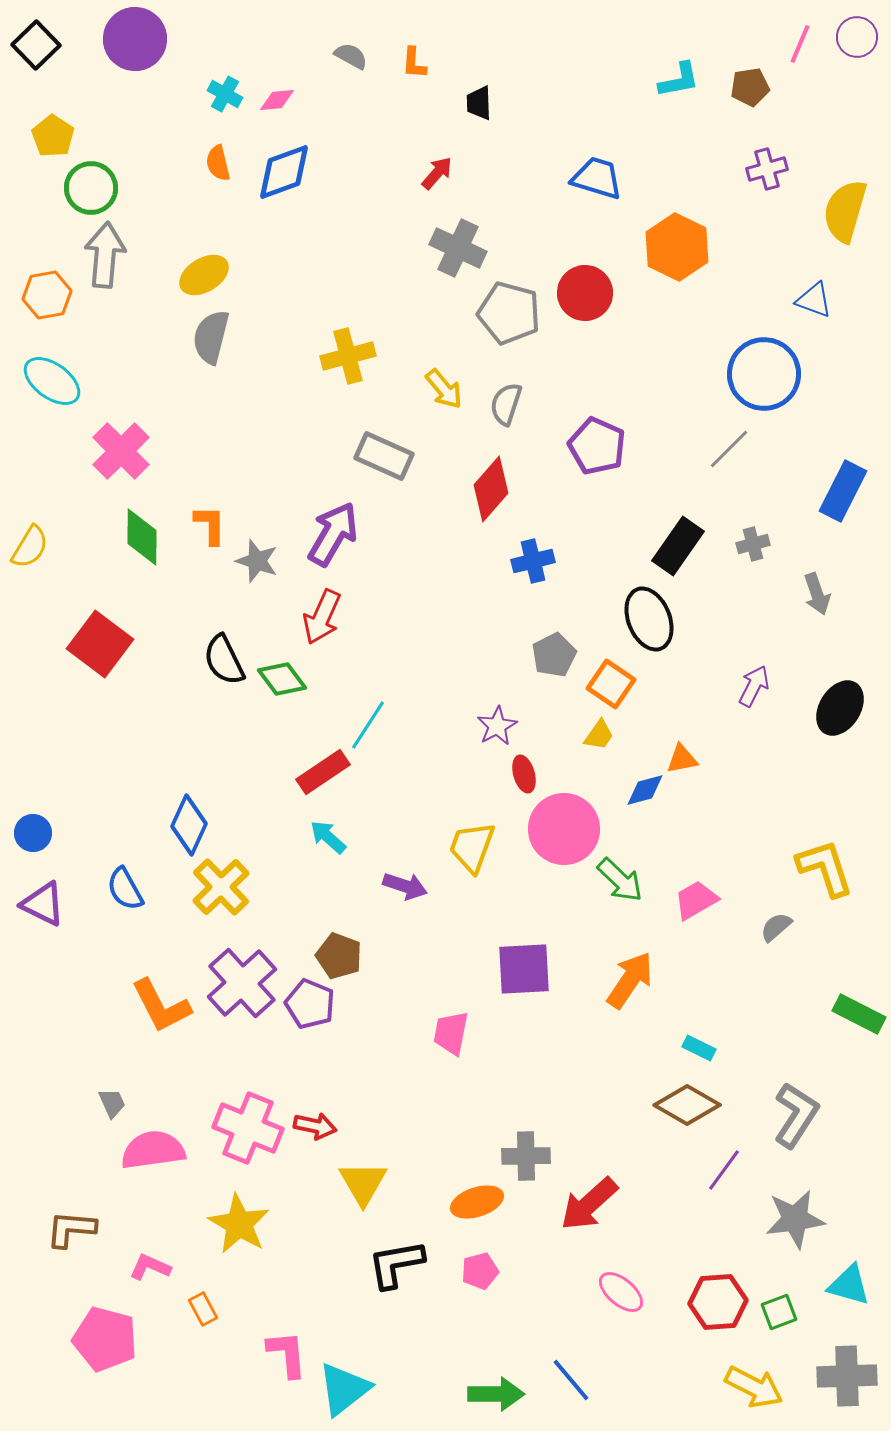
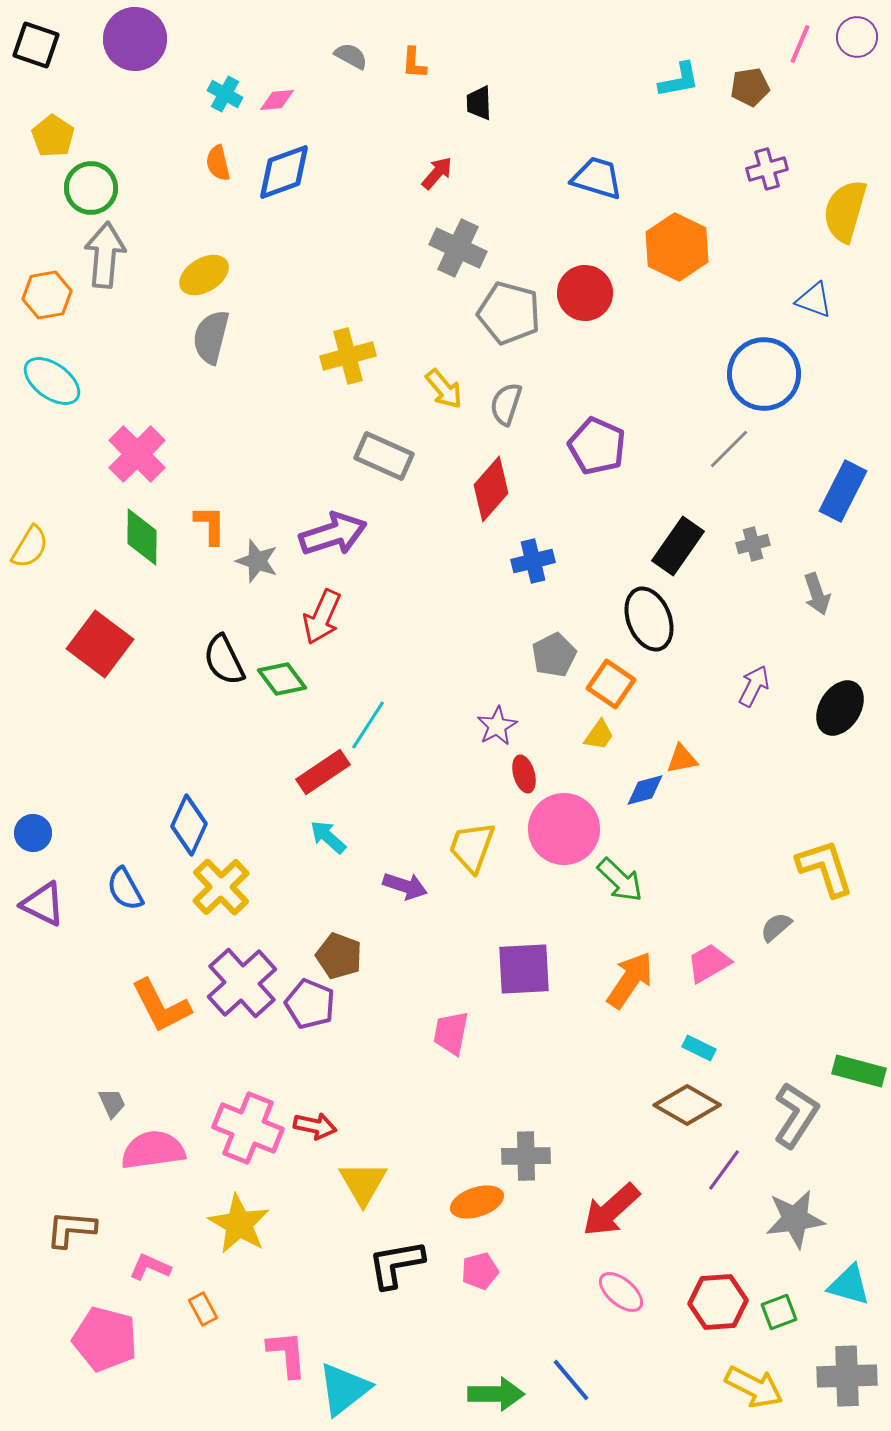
black square at (36, 45): rotated 27 degrees counterclockwise
pink cross at (121, 451): moved 16 px right, 3 px down
purple arrow at (333, 534): rotated 42 degrees clockwise
pink trapezoid at (696, 900): moved 13 px right, 63 px down
green rectangle at (859, 1014): moved 57 px down; rotated 12 degrees counterclockwise
red arrow at (589, 1204): moved 22 px right, 6 px down
